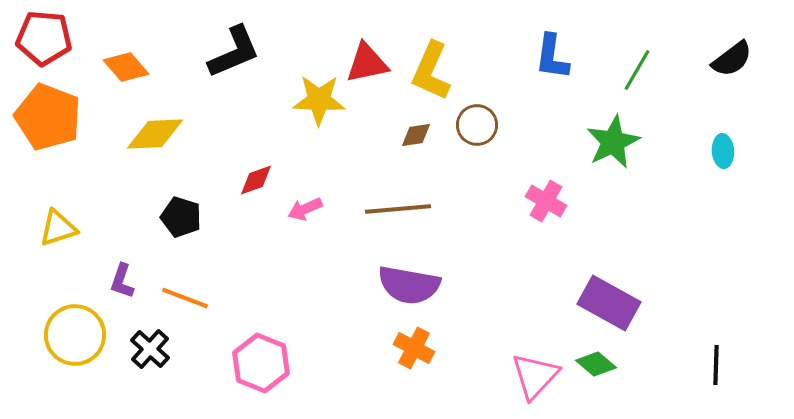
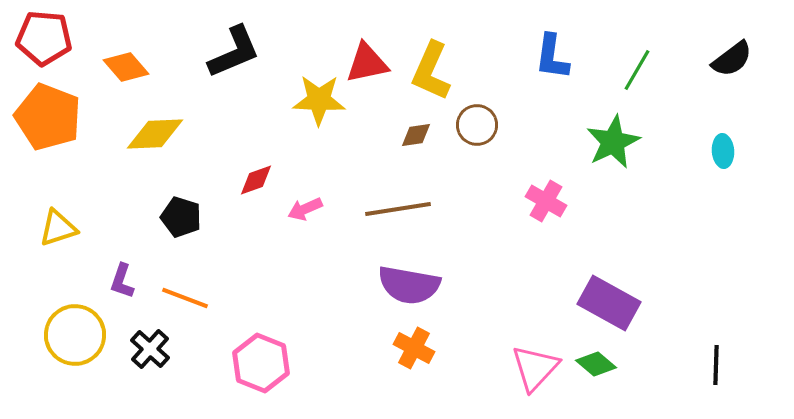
brown line: rotated 4 degrees counterclockwise
pink triangle: moved 8 px up
